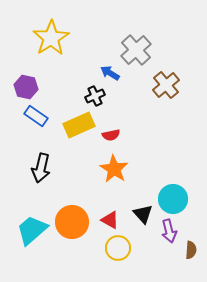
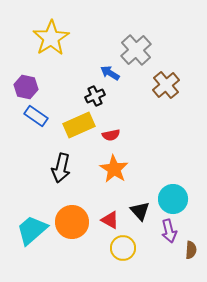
black arrow: moved 20 px right
black triangle: moved 3 px left, 3 px up
yellow circle: moved 5 px right
